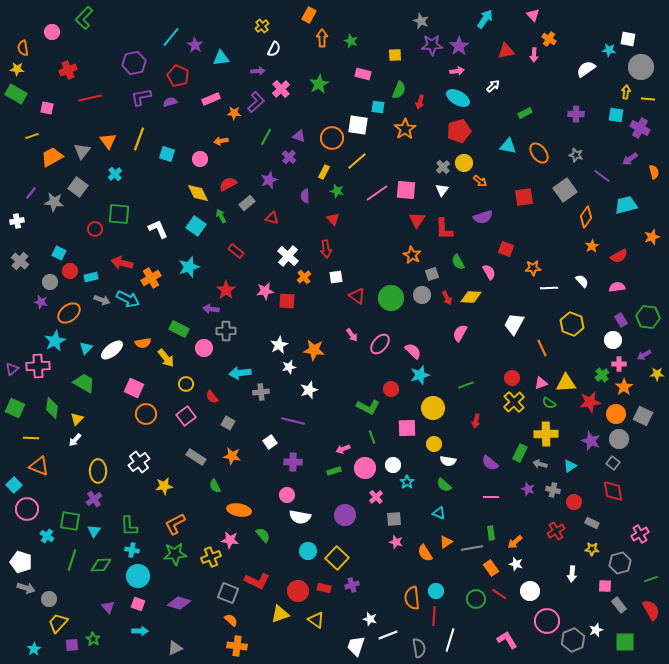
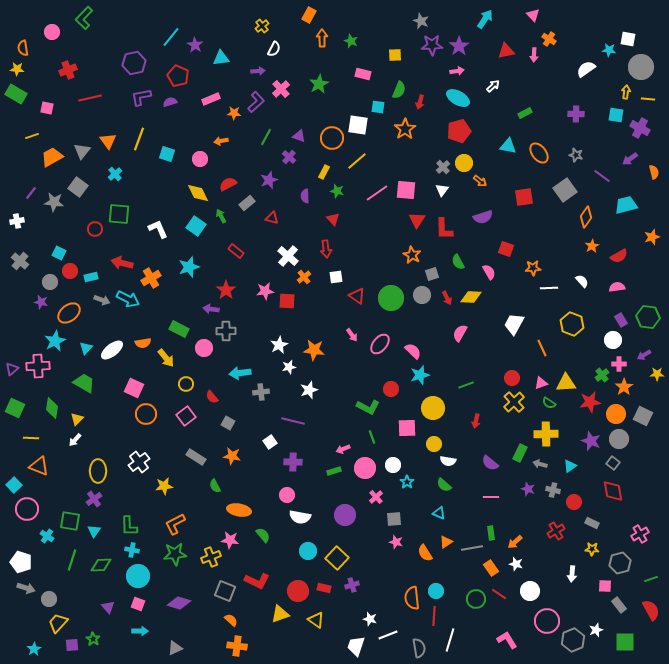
gray square at (228, 593): moved 3 px left, 2 px up
